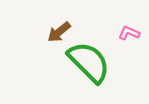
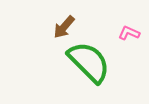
brown arrow: moved 5 px right, 5 px up; rotated 10 degrees counterclockwise
